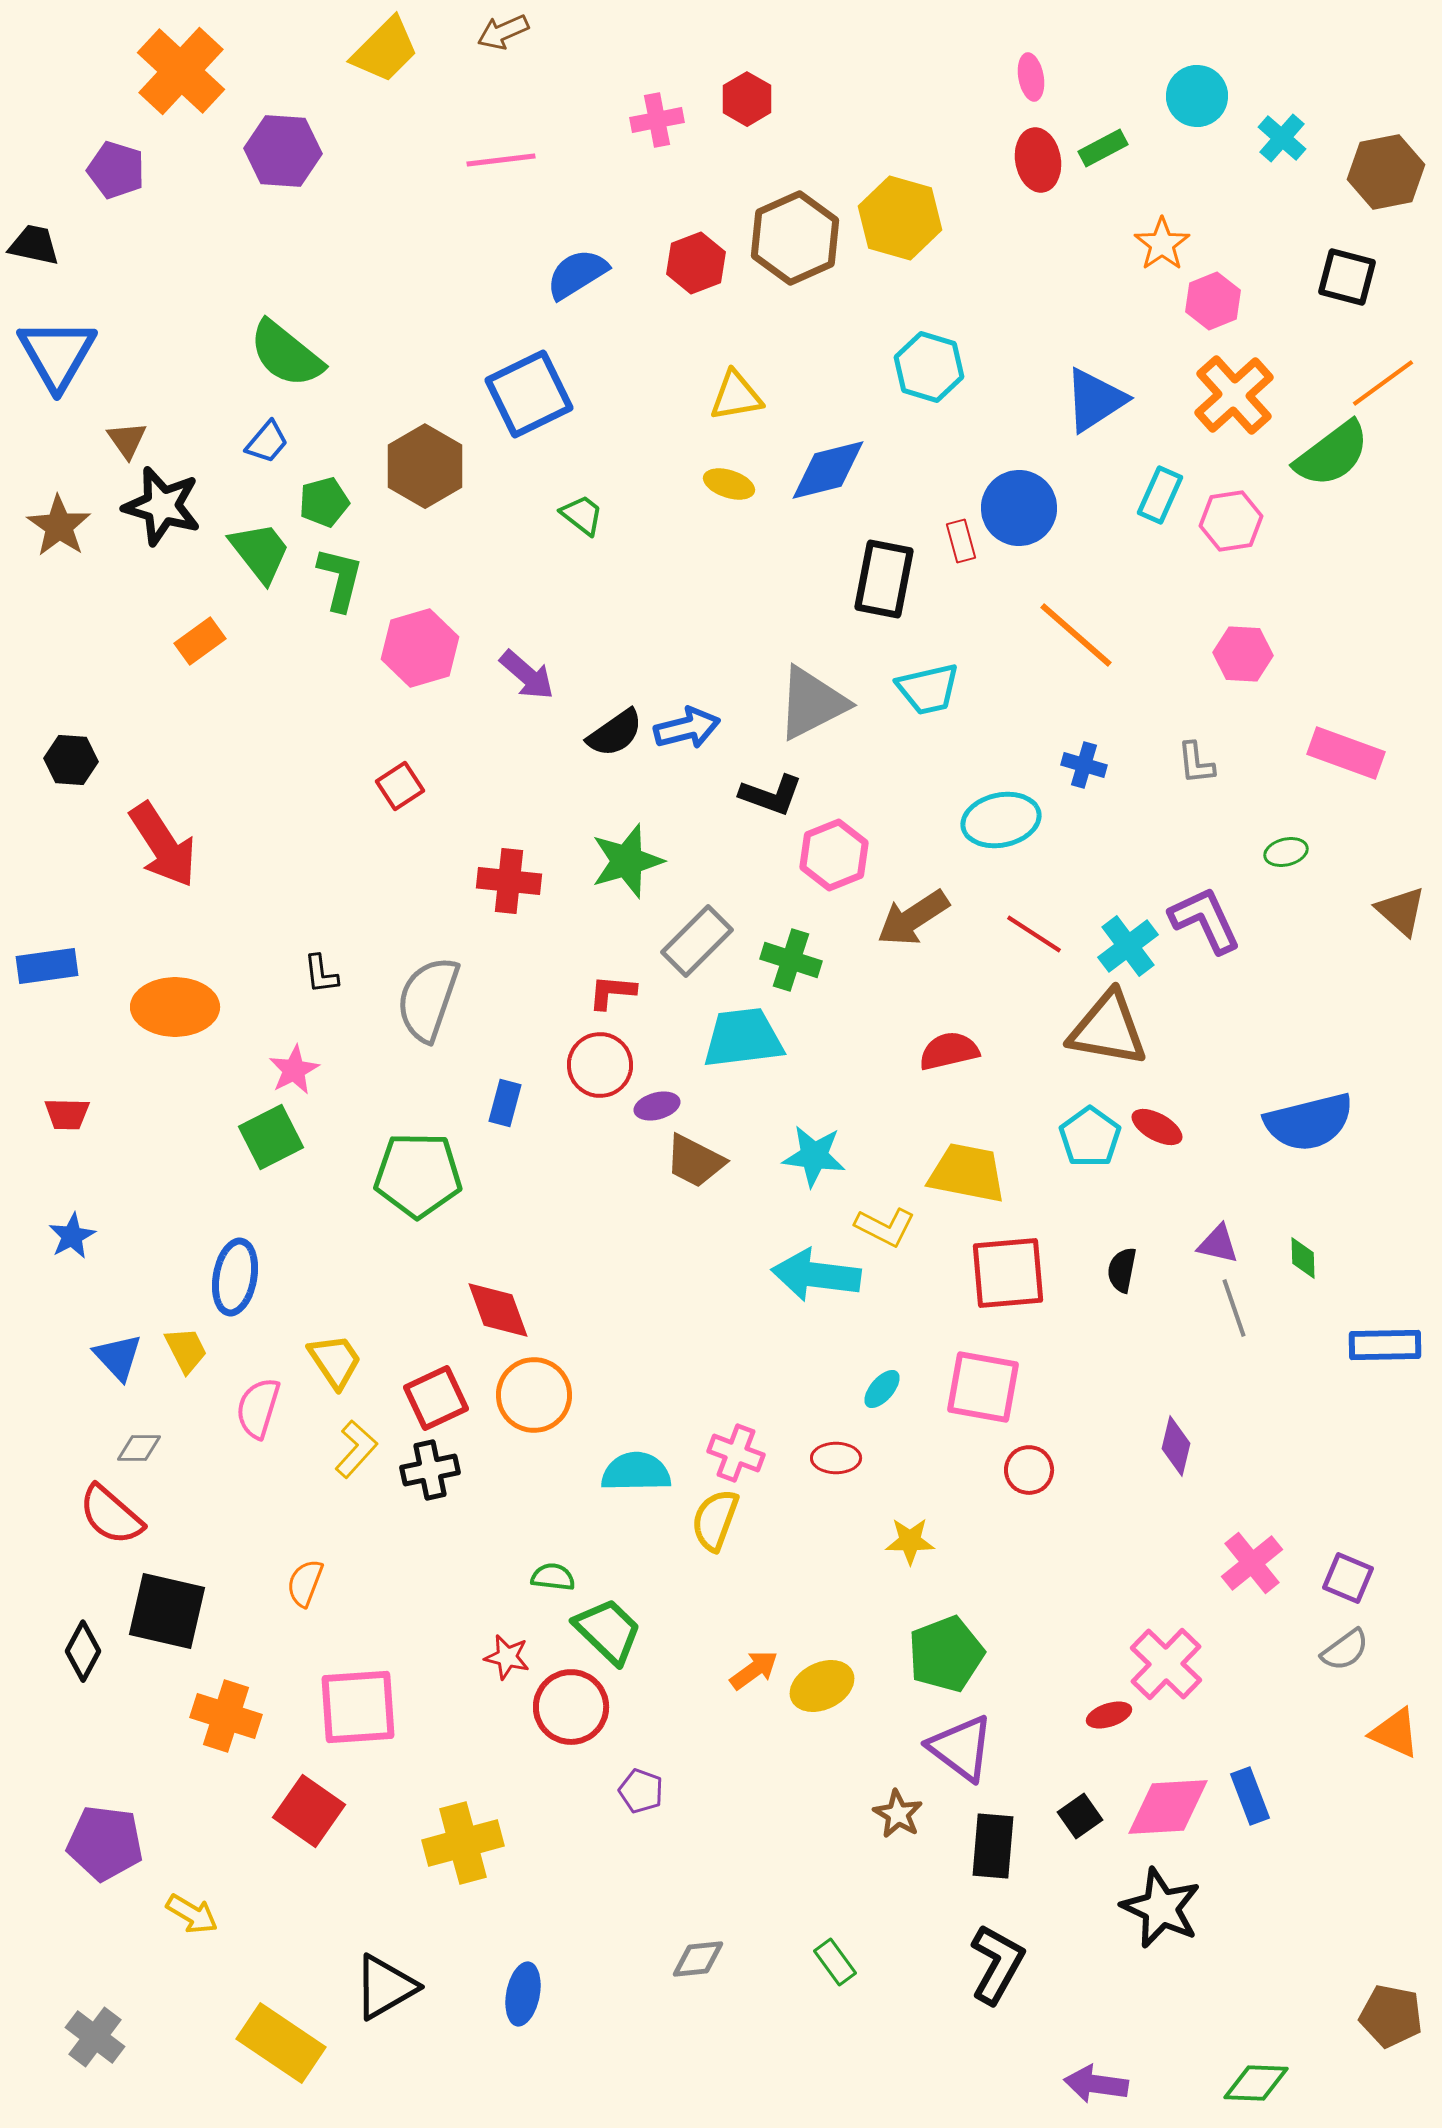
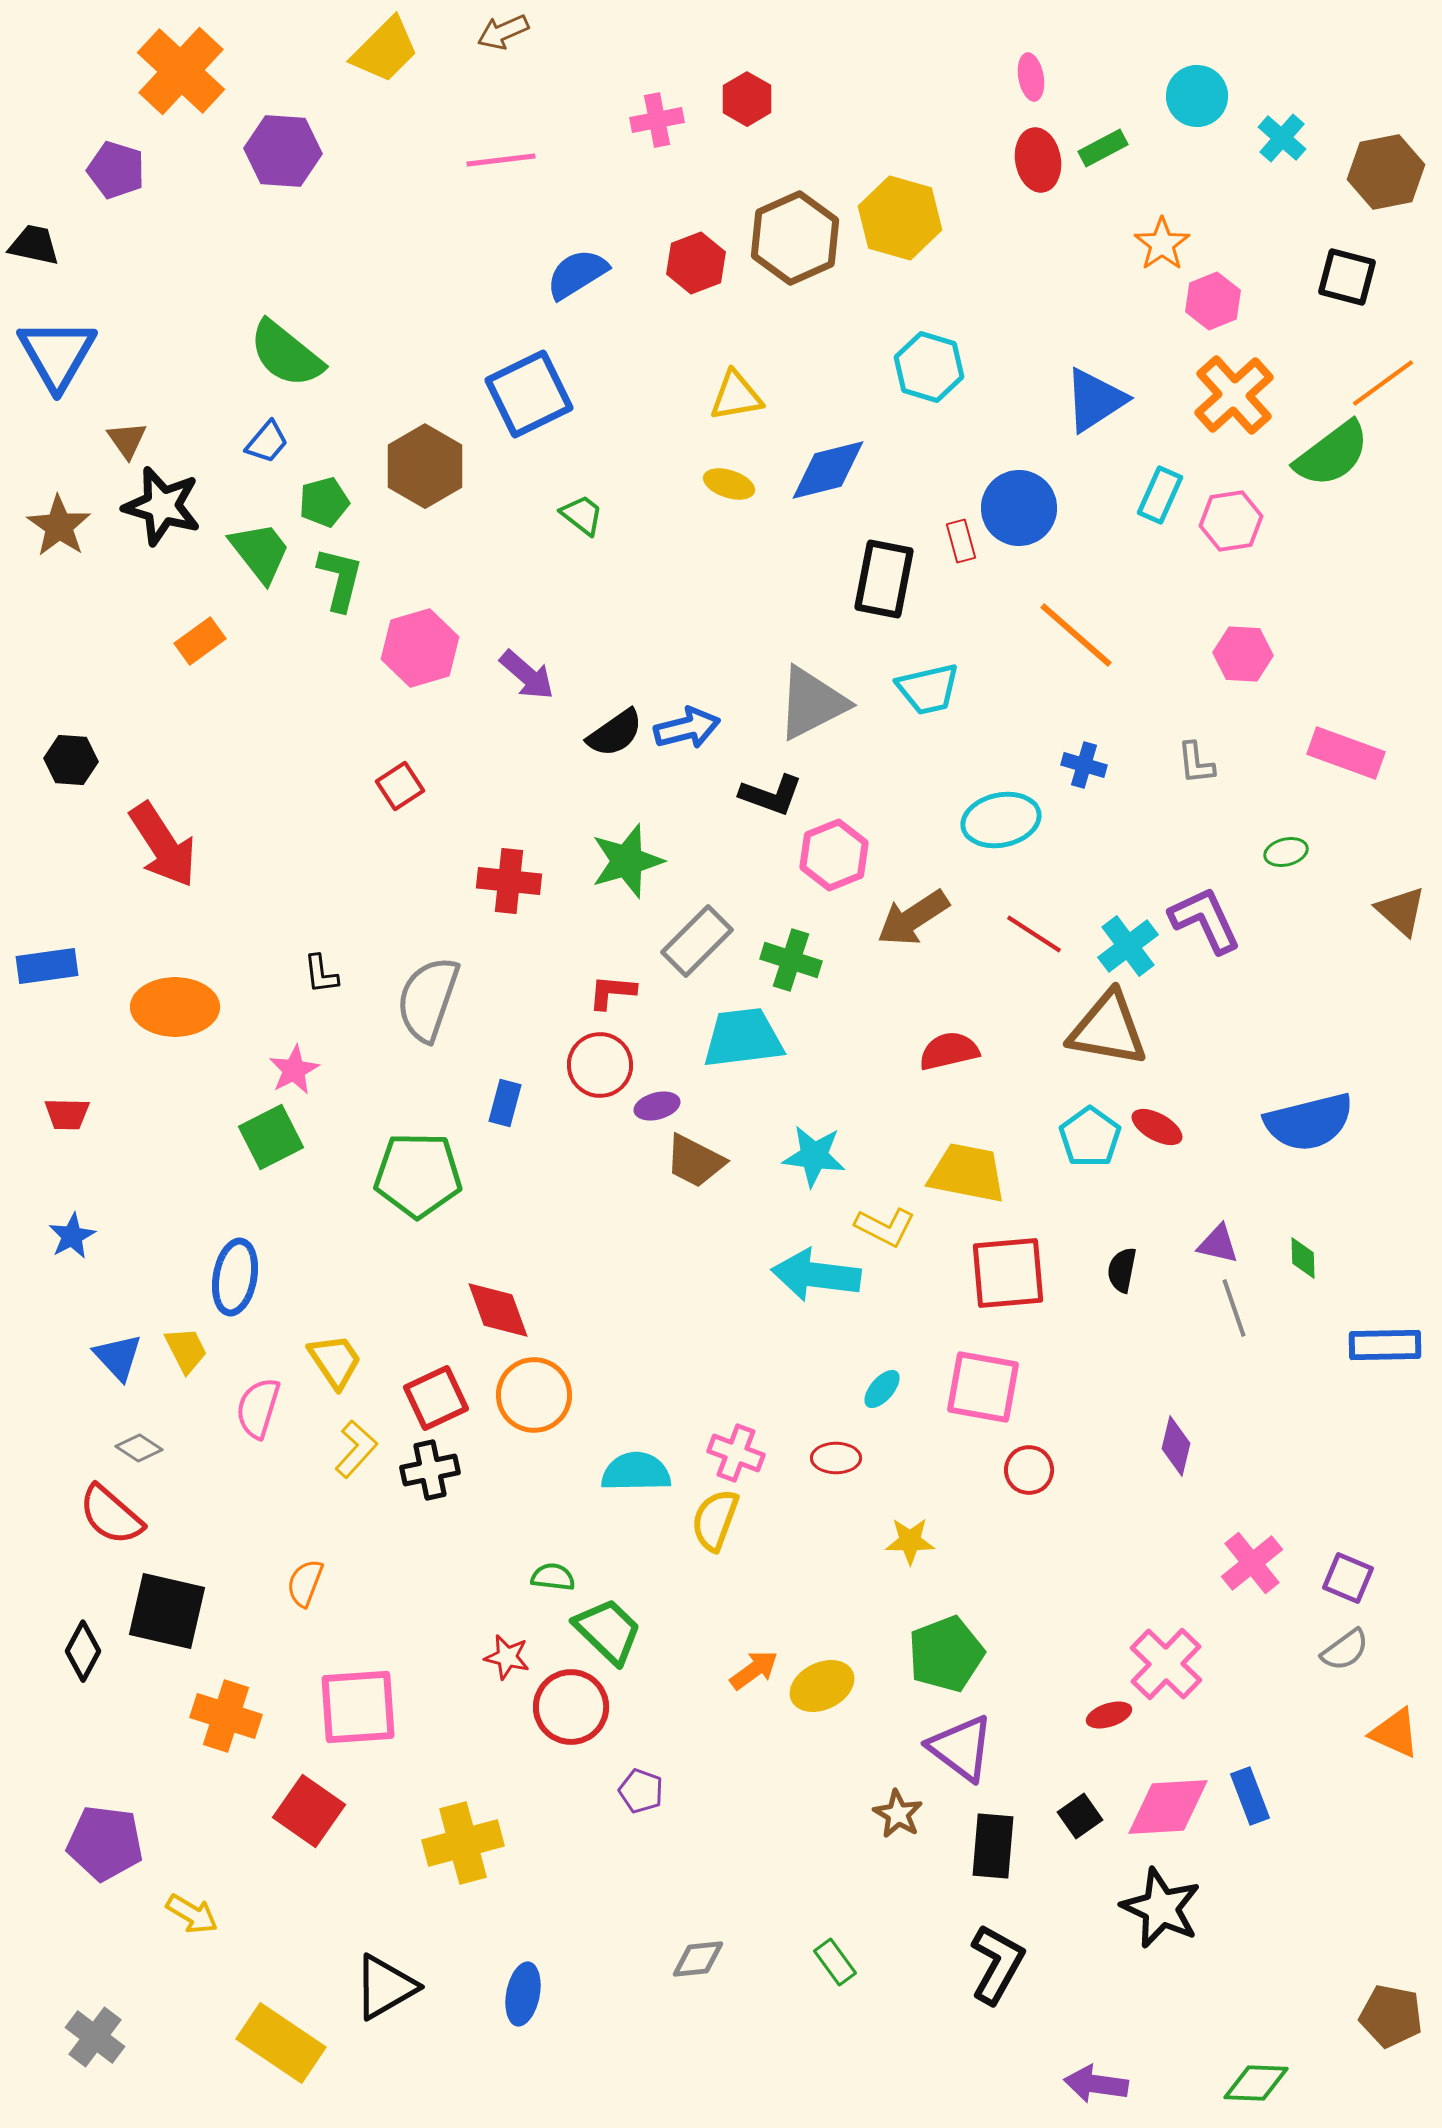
gray diamond at (139, 1448): rotated 33 degrees clockwise
